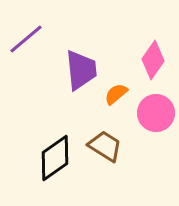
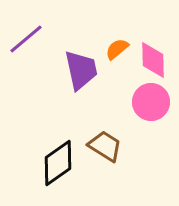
pink diamond: rotated 36 degrees counterclockwise
purple trapezoid: rotated 6 degrees counterclockwise
orange semicircle: moved 1 px right, 45 px up
pink circle: moved 5 px left, 11 px up
black diamond: moved 3 px right, 5 px down
